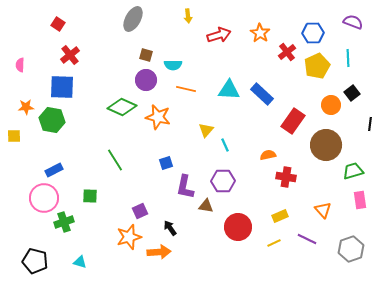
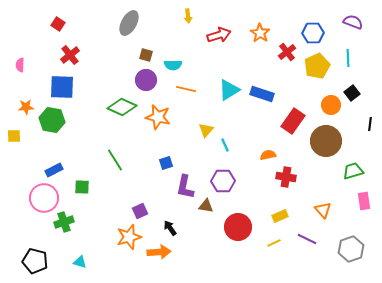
gray ellipse at (133, 19): moved 4 px left, 4 px down
cyan triangle at (229, 90): rotated 35 degrees counterclockwise
blue rectangle at (262, 94): rotated 25 degrees counterclockwise
brown circle at (326, 145): moved 4 px up
green square at (90, 196): moved 8 px left, 9 px up
pink rectangle at (360, 200): moved 4 px right, 1 px down
